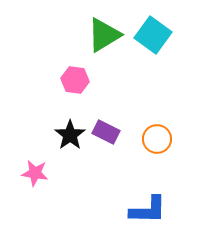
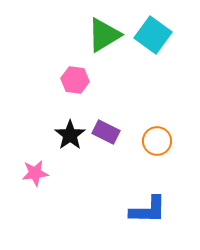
orange circle: moved 2 px down
pink star: rotated 16 degrees counterclockwise
